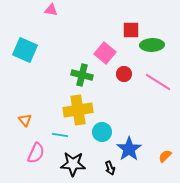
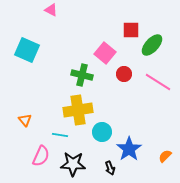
pink triangle: rotated 16 degrees clockwise
green ellipse: rotated 45 degrees counterclockwise
cyan square: moved 2 px right
pink semicircle: moved 5 px right, 3 px down
